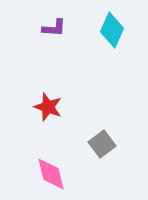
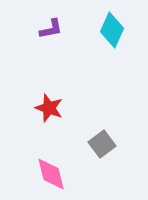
purple L-shape: moved 3 px left, 1 px down; rotated 15 degrees counterclockwise
red star: moved 1 px right, 1 px down
